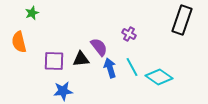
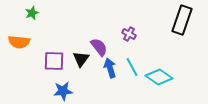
orange semicircle: rotated 70 degrees counterclockwise
black triangle: rotated 48 degrees counterclockwise
